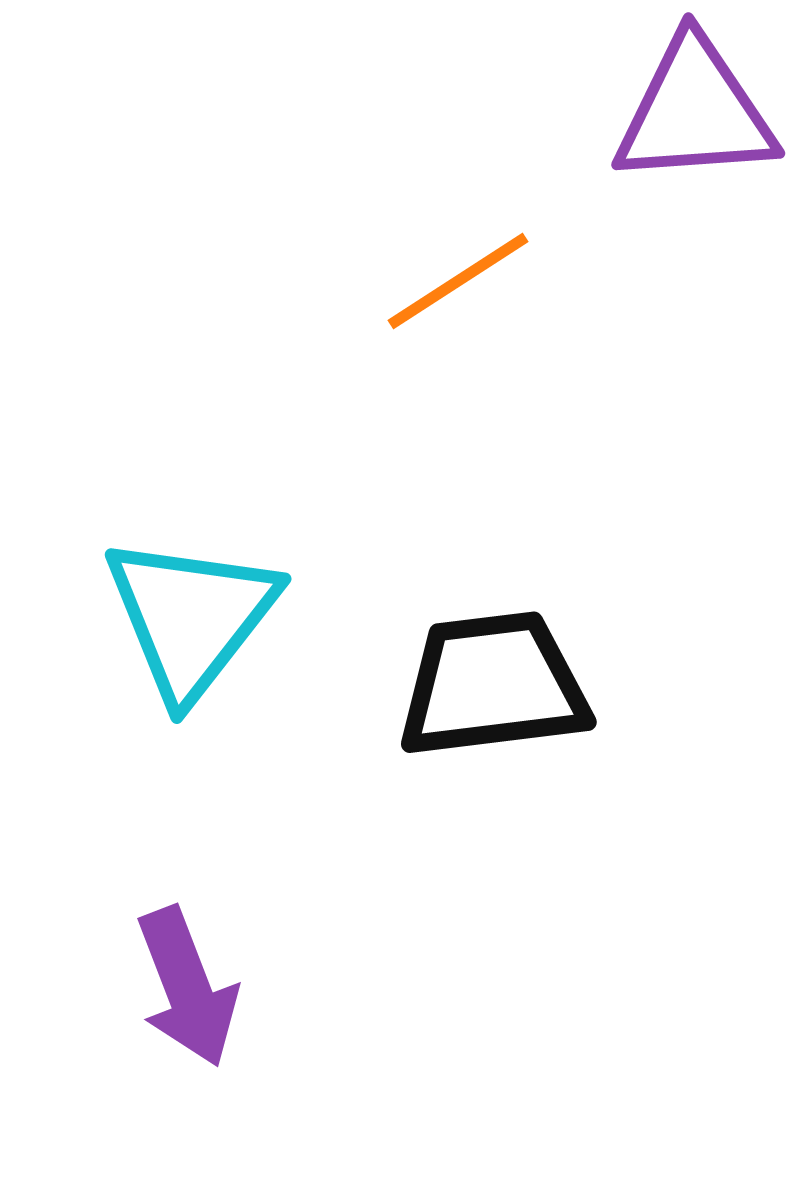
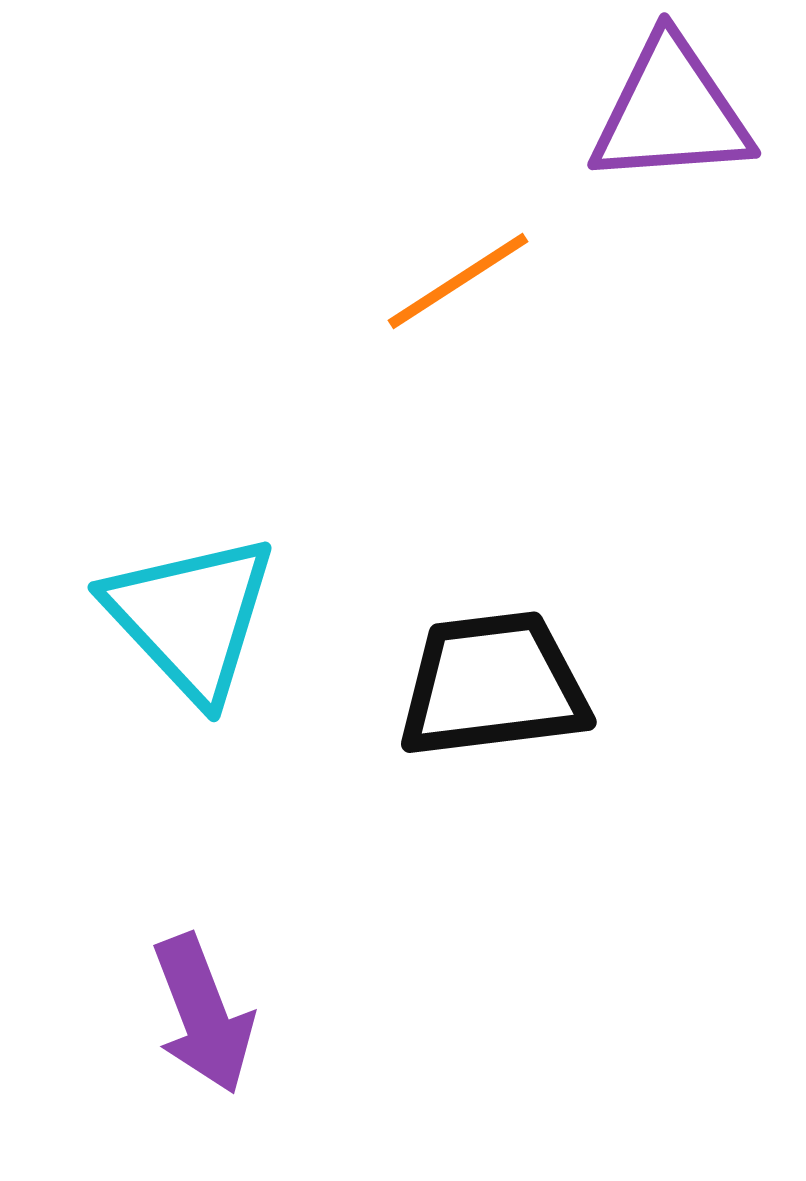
purple triangle: moved 24 px left
cyan triangle: rotated 21 degrees counterclockwise
purple arrow: moved 16 px right, 27 px down
